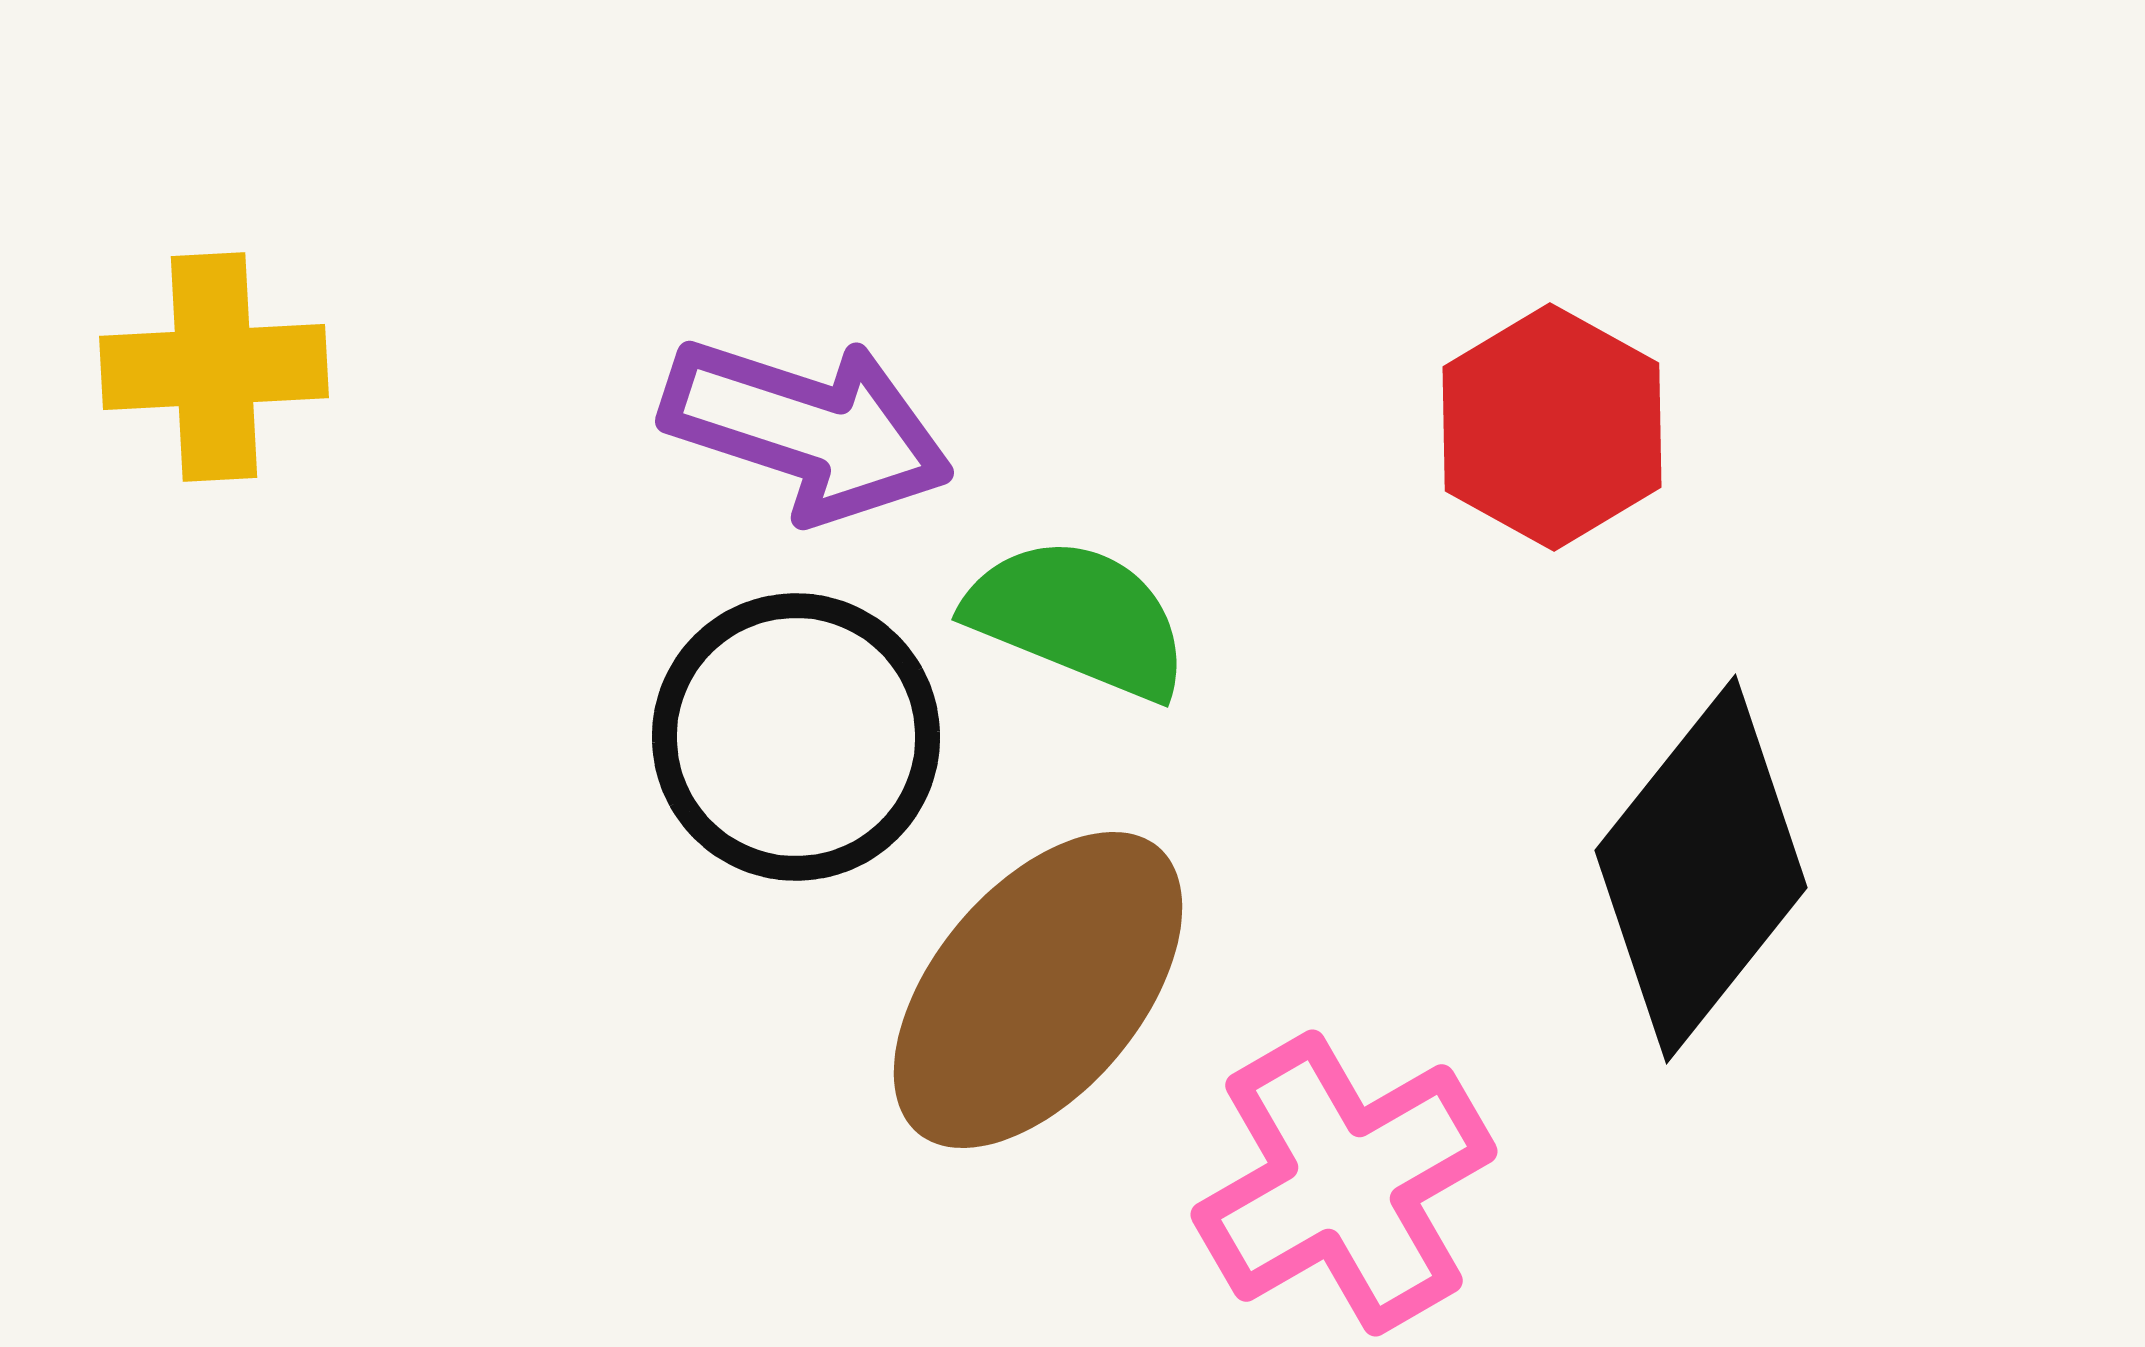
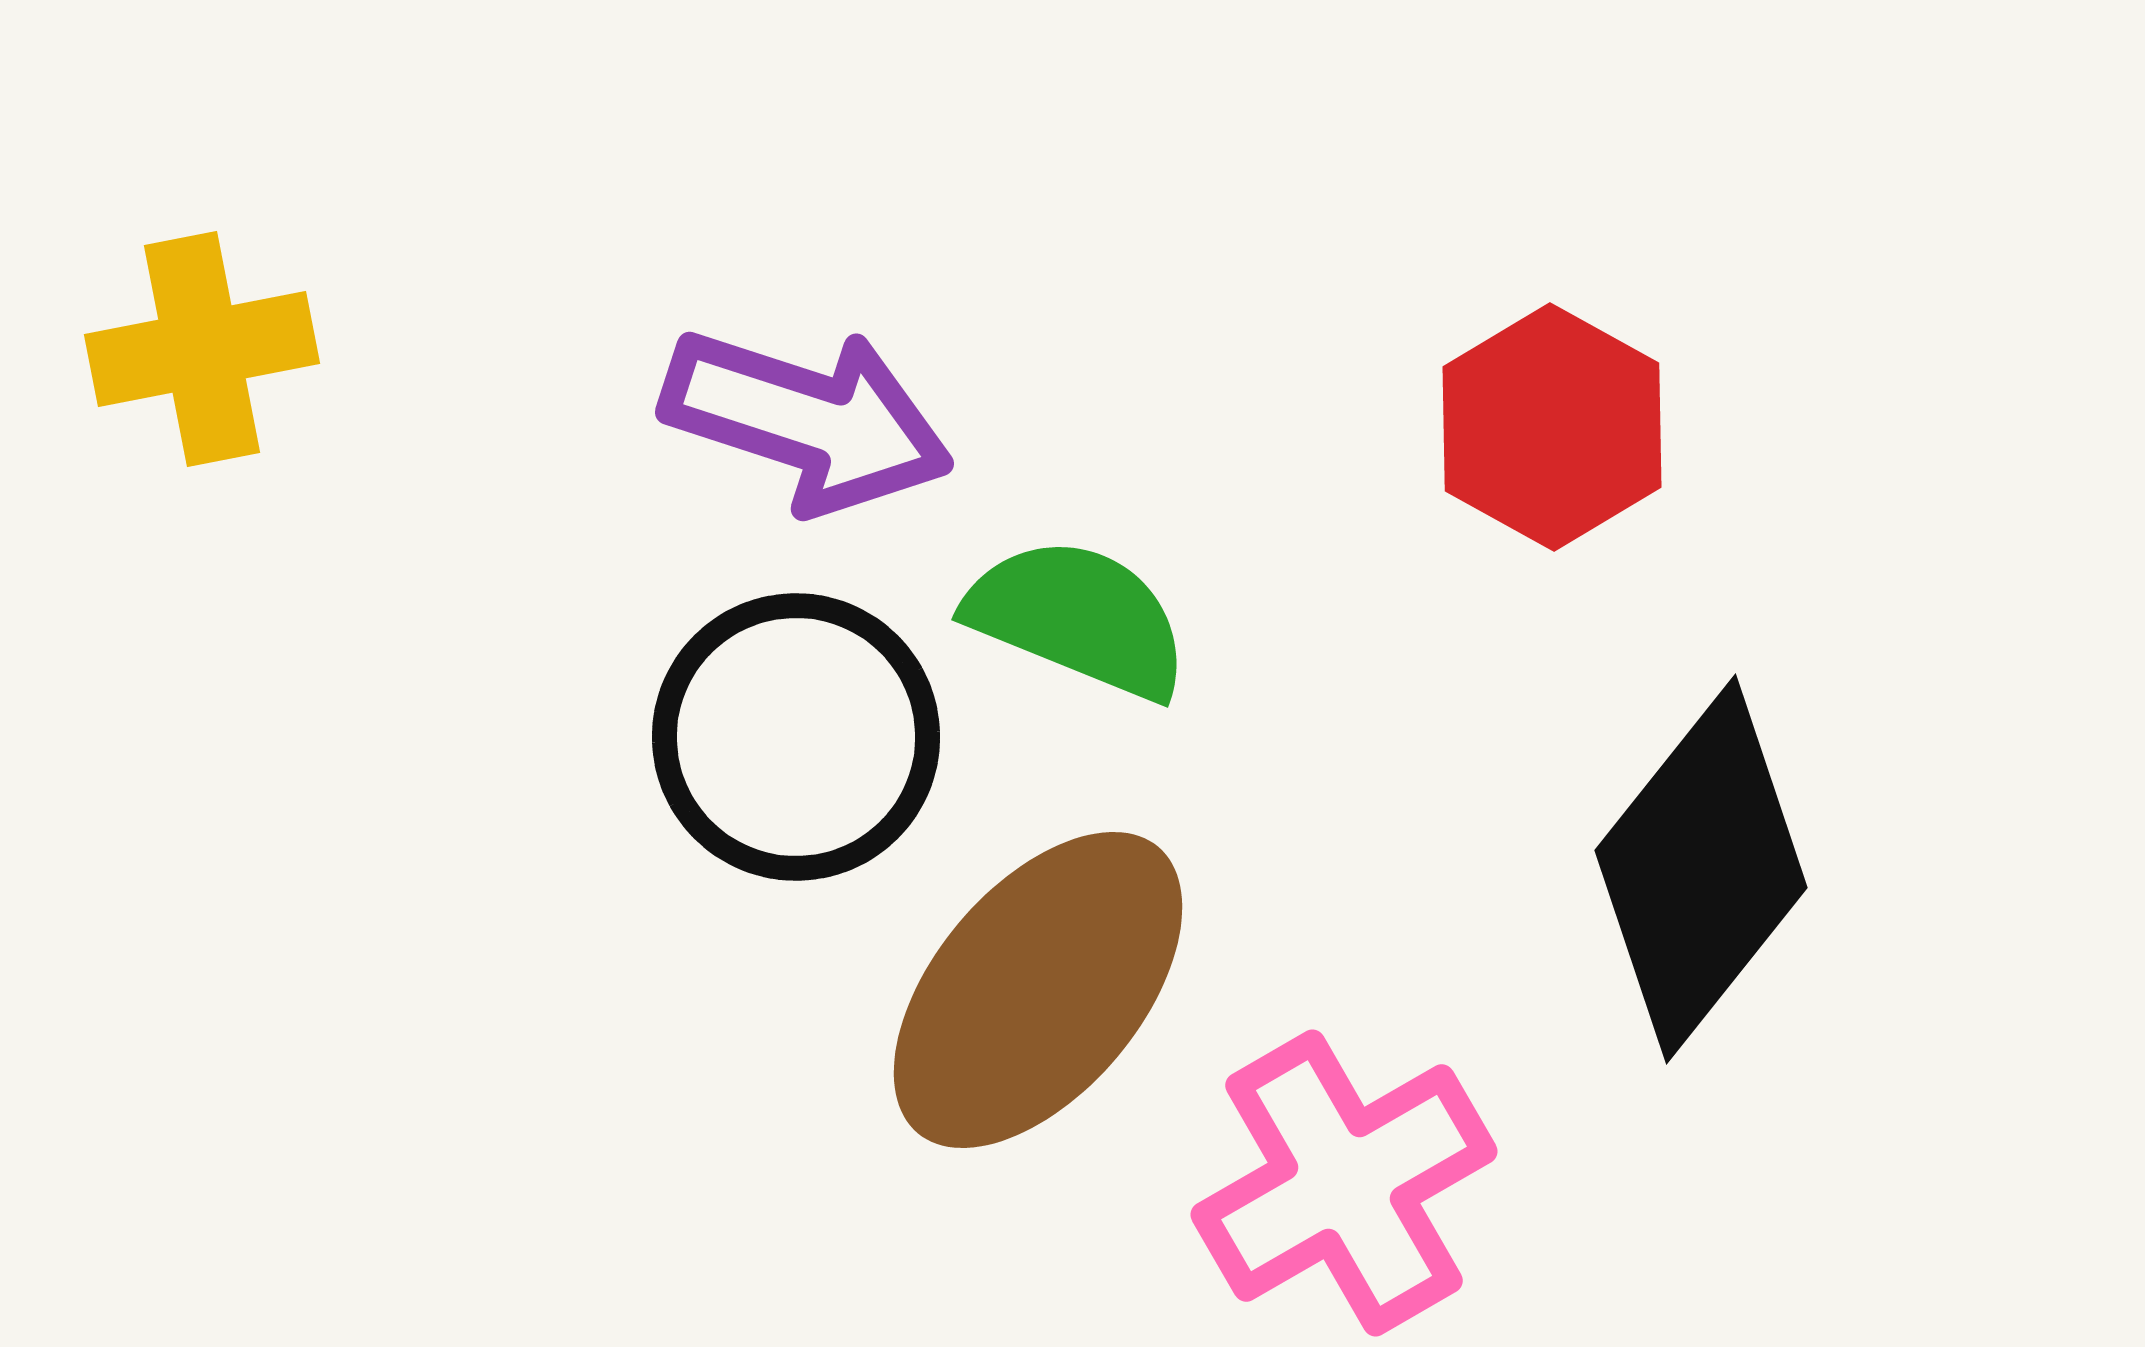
yellow cross: moved 12 px left, 18 px up; rotated 8 degrees counterclockwise
purple arrow: moved 9 px up
